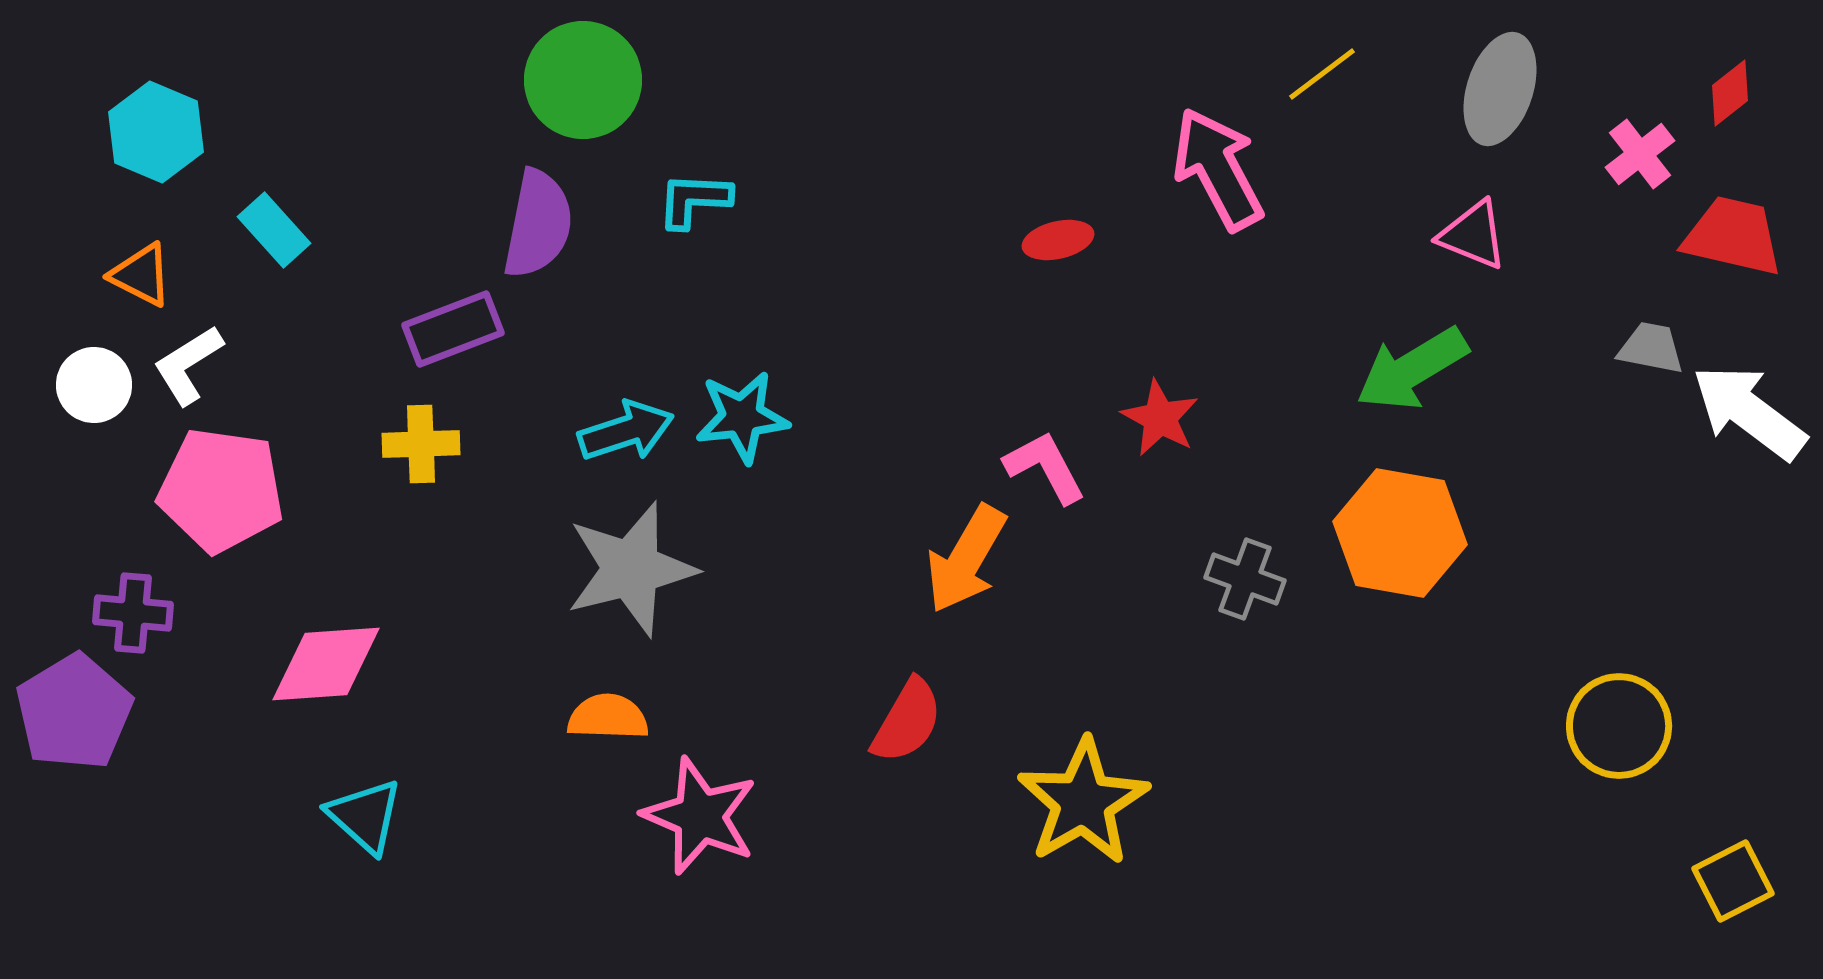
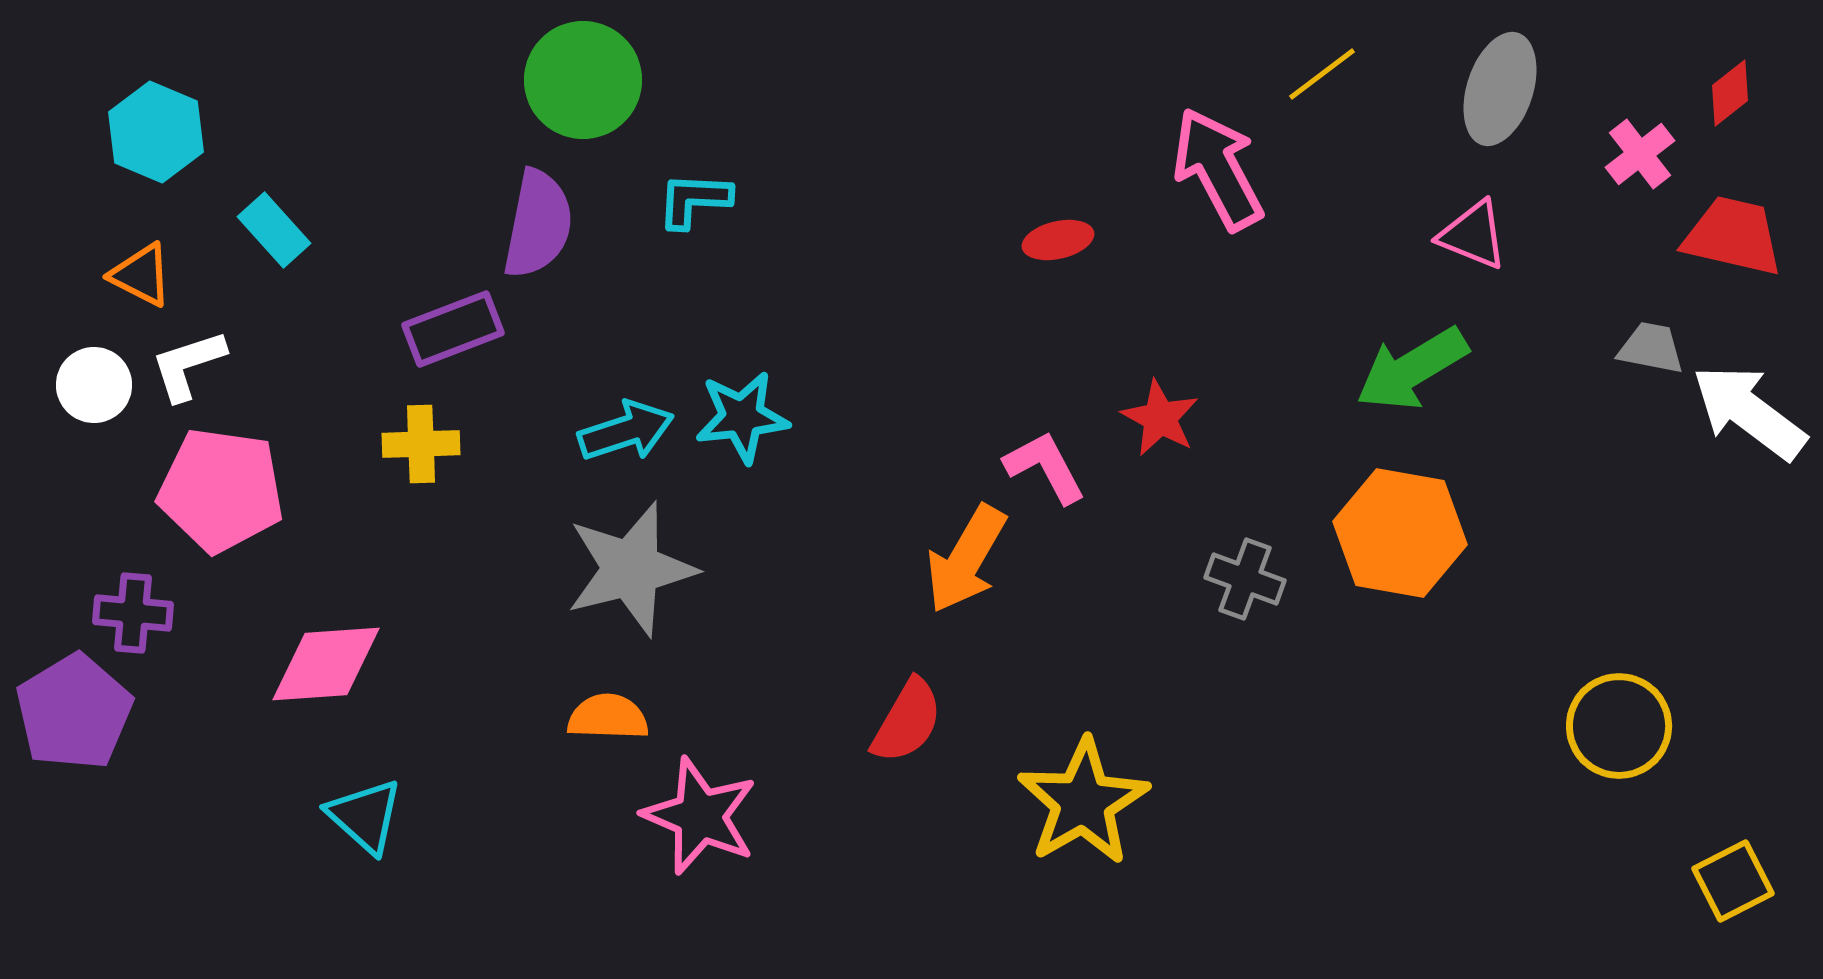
white L-shape: rotated 14 degrees clockwise
